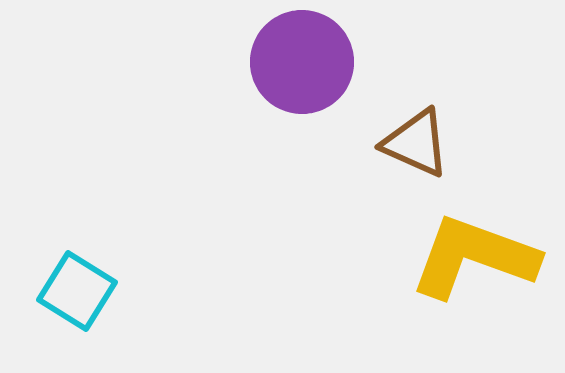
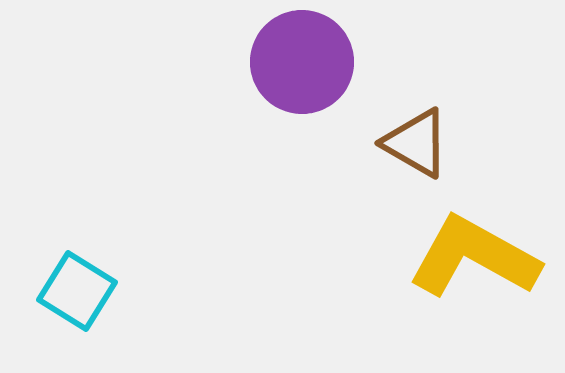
brown triangle: rotated 6 degrees clockwise
yellow L-shape: rotated 9 degrees clockwise
